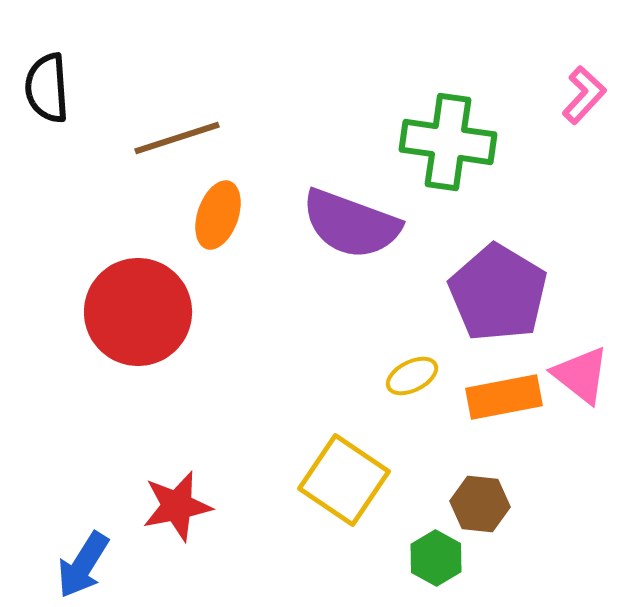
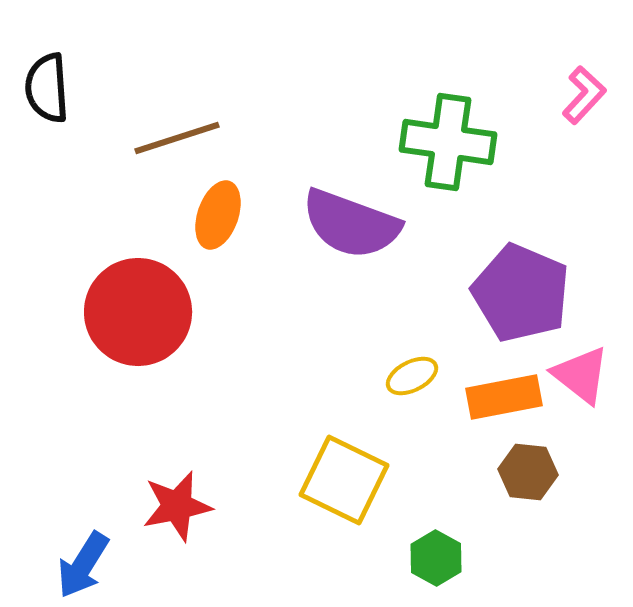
purple pentagon: moved 23 px right; rotated 8 degrees counterclockwise
yellow square: rotated 8 degrees counterclockwise
brown hexagon: moved 48 px right, 32 px up
